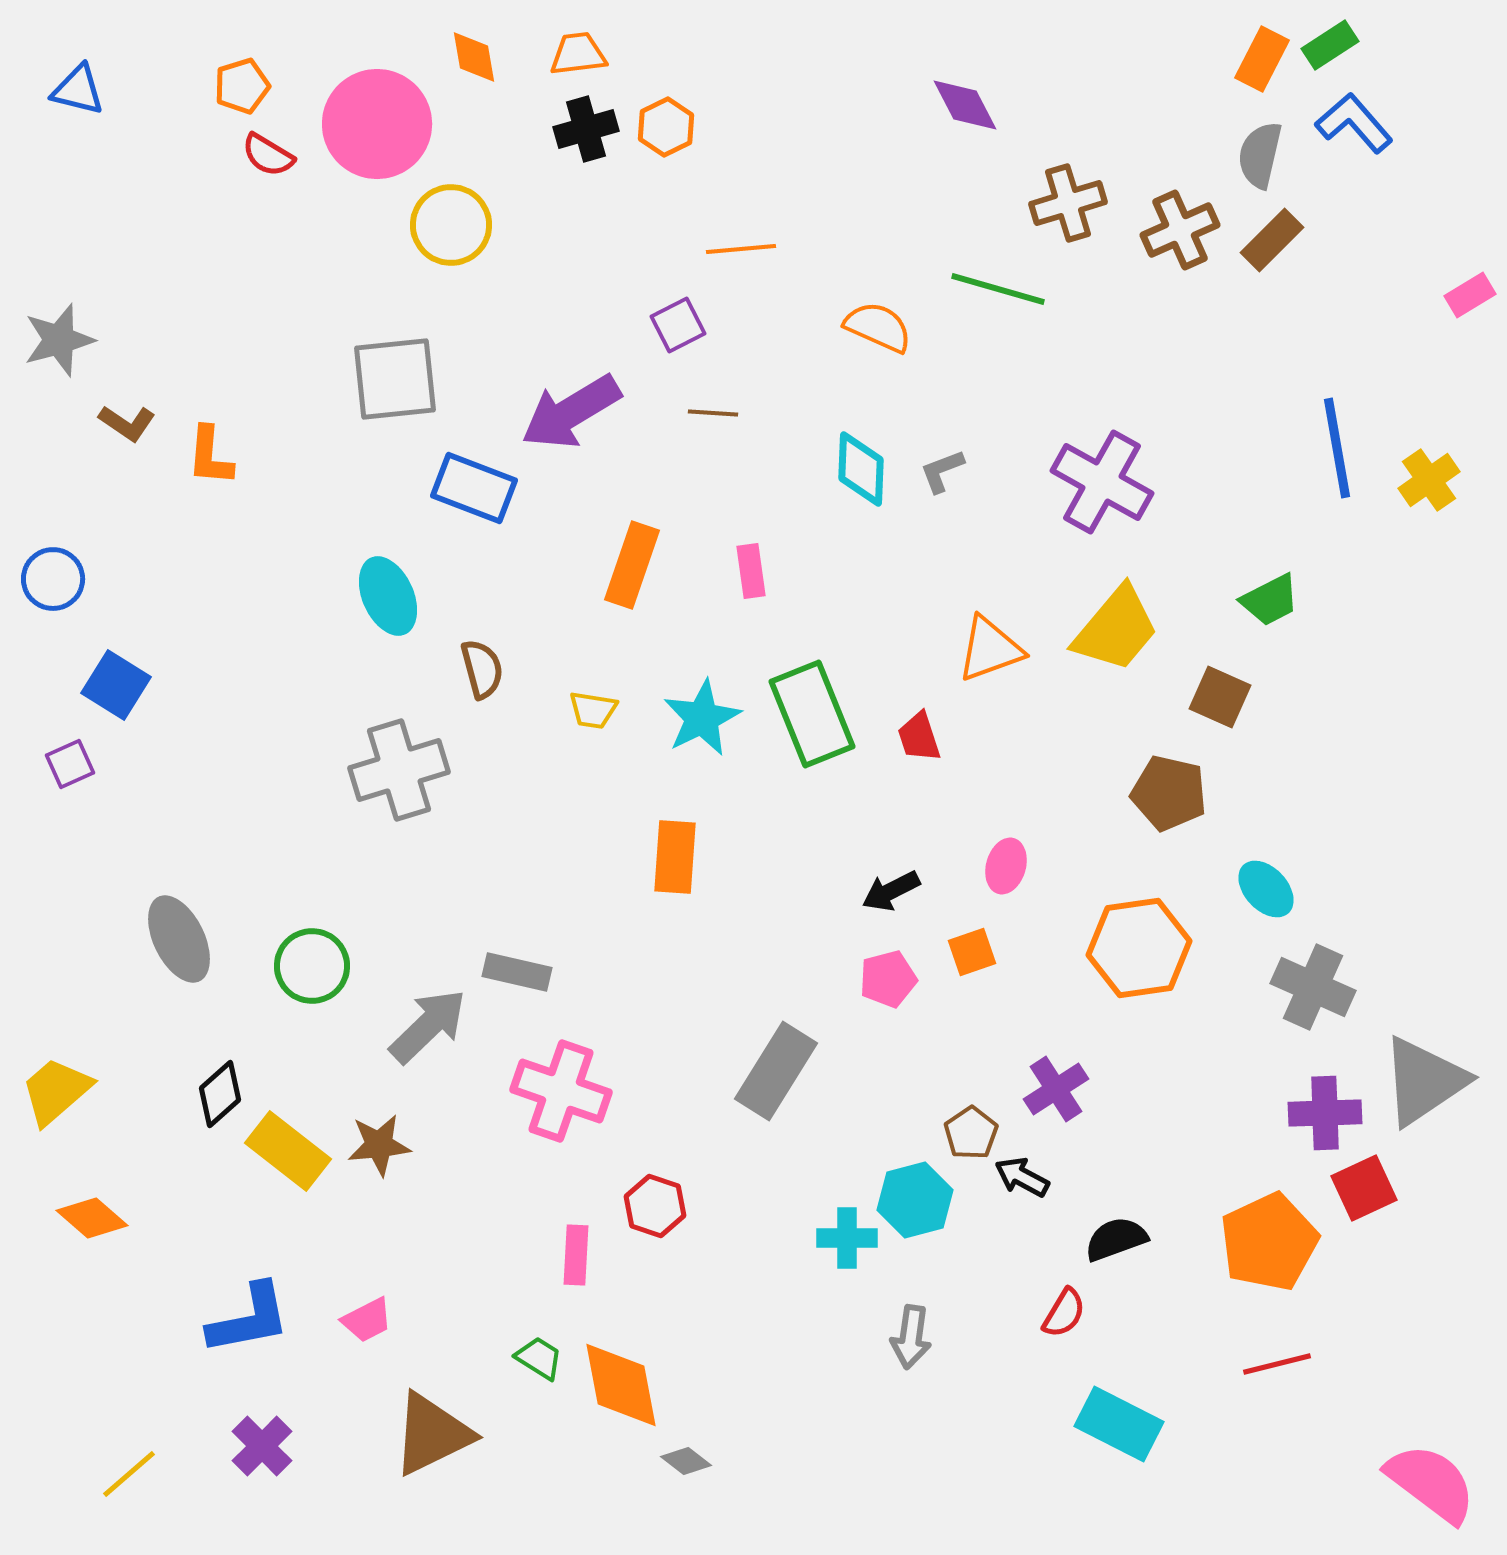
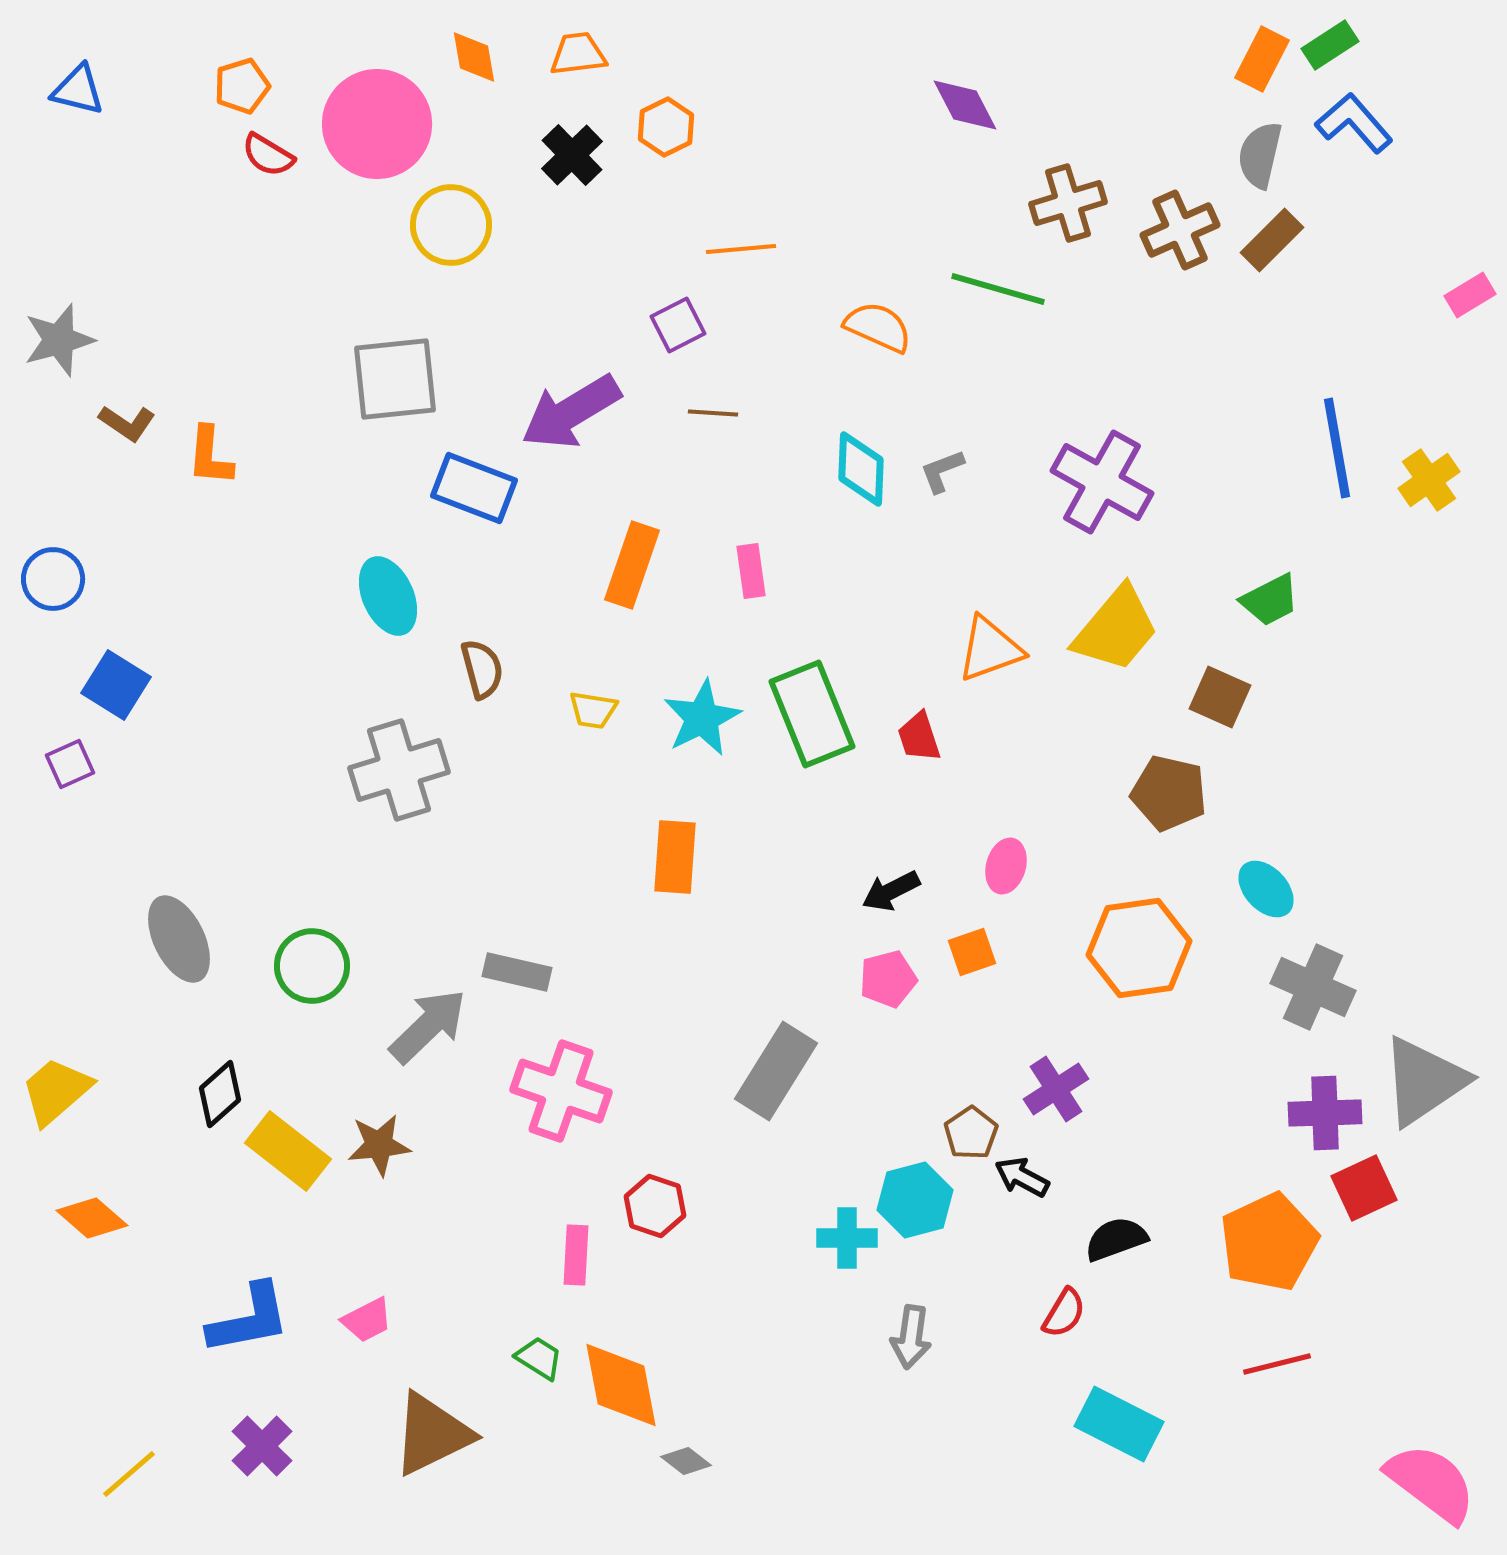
black cross at (586, 129): moved 14 px left, 26 px down; rotated 28 degrees counterclockwise
